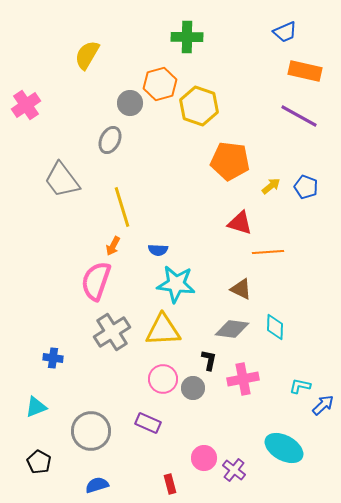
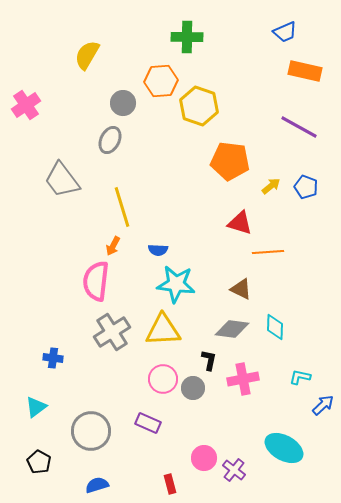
orange hexagon at (160, 84): moved 1 px right, 3 px up; rotated 12 degrees clockwise
gray circle at (130, 103): moved 7 px left
purple line at (299, 116): moved 11 px down
pink semicircle at (96, 281): rotated 12 degrees counterclockwise
cyan L-shape at (300, 386): moved 9 px up
cyan triangle at (36, 407): rotated 15 degrees counterclockwise
